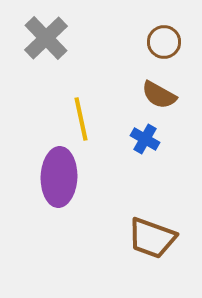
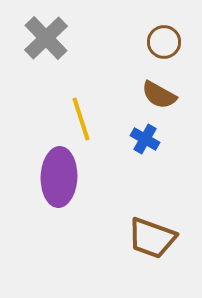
yellow line: rotated 6 degrees counterclockwise
